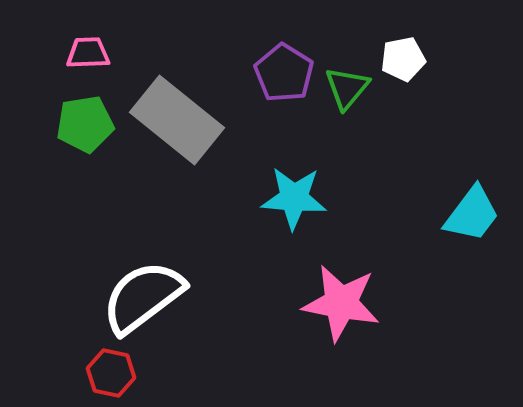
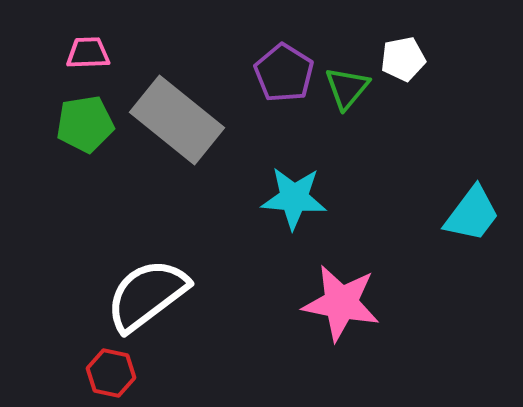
white semicircle: moved 4 px right, 2 px up
